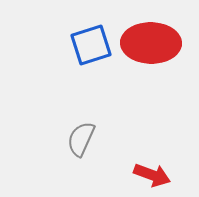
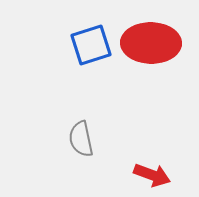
gray semicircle: rotated 36 degrees counterclockwise
